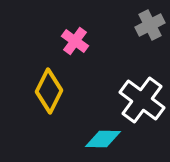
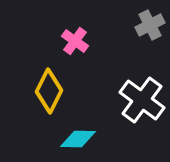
cyan diamond: moved 25 px left
